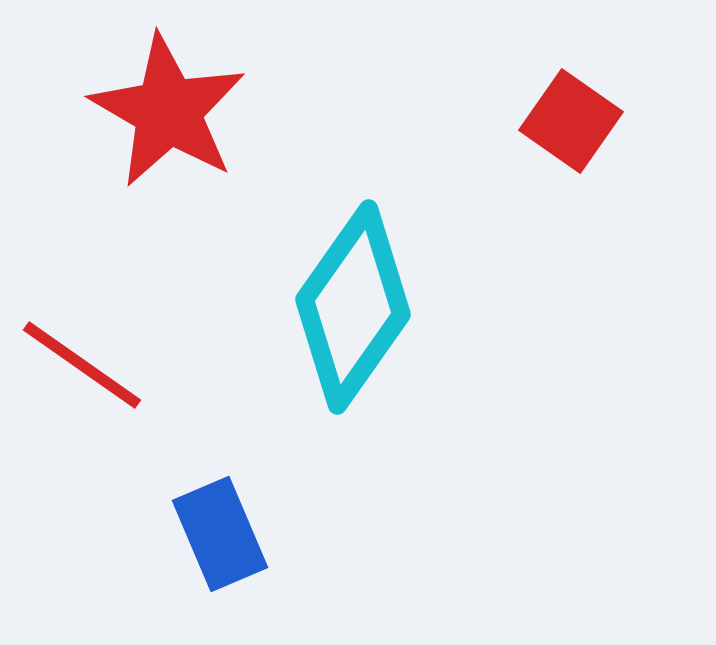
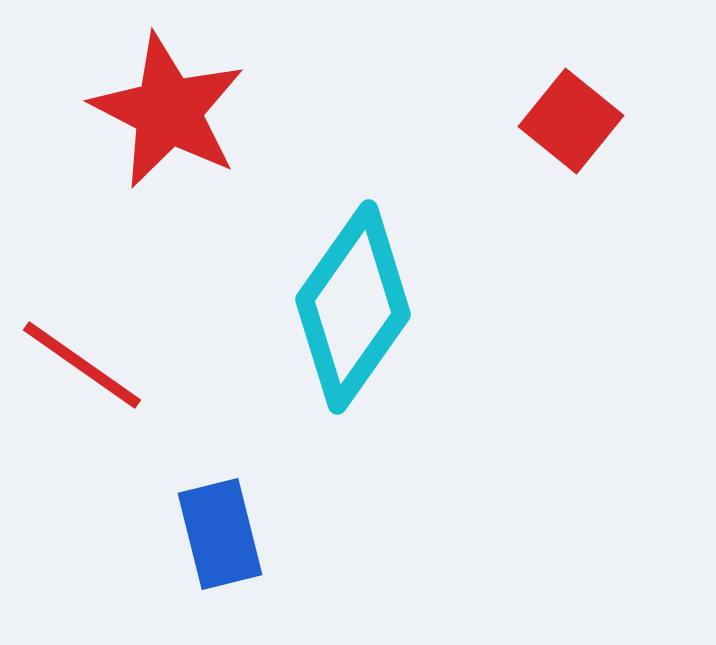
red star: rotated 3 degrees counterclockwise
red square: rotated 4 degrees clockwise
blue rectangle: rotated 9 degrees clockwise
